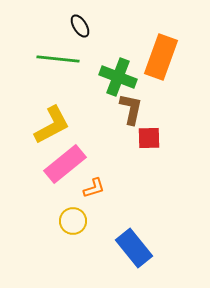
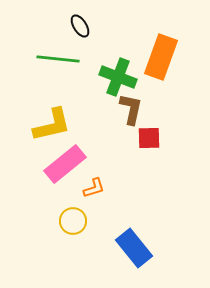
yellow L-shape: rotated 15 degrees clockwise
